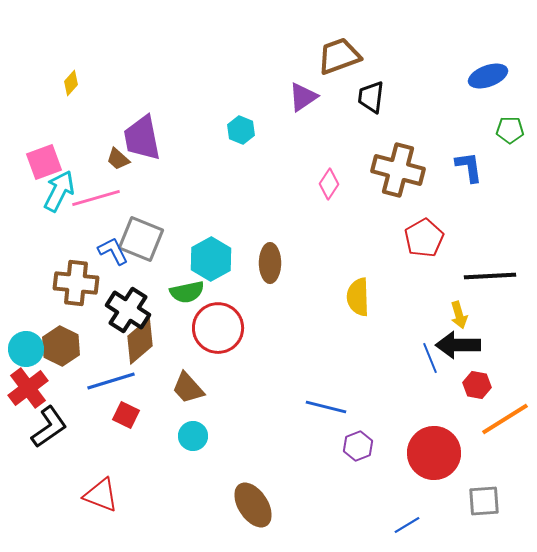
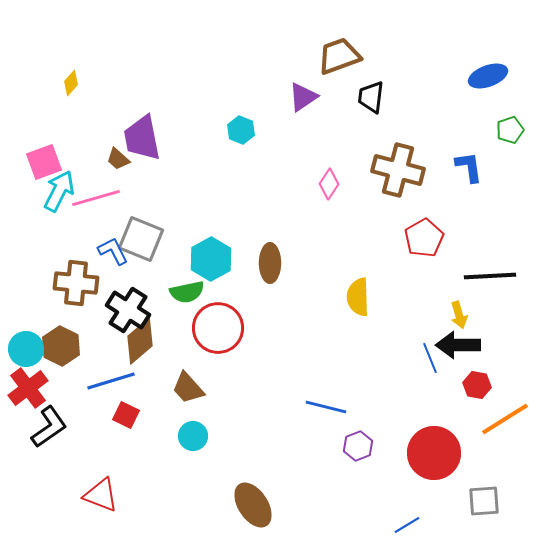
green pentagon at (510, 130): rotated 20 degrees counterclockwise
